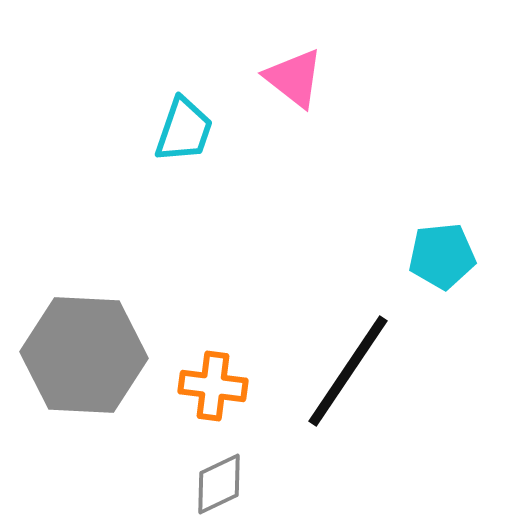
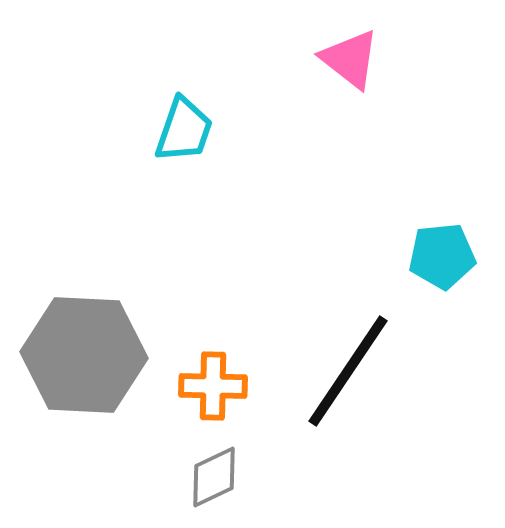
pink triangle: moved 56 px right, 19 px up
orange cross: rotated 6 degrees counterclockwise
gray diamond: moved 5 px left, 7 px up
